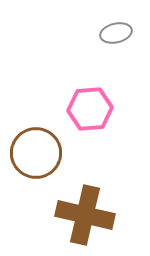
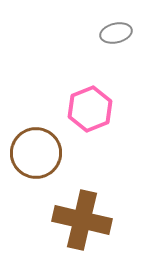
pink hexagon: rotated 18 degrees counterclockwise
brown cross: moved 3 px left, 5 px down
